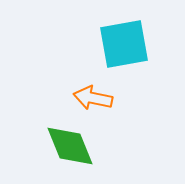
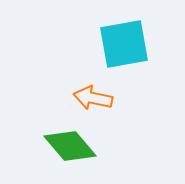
green diamond: rotated 18 degrees counterclockwise
